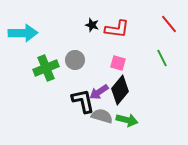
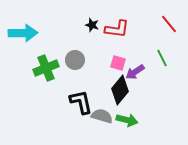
purple arrow: moved 36 px right, 20 px up
black L-shape: moved 2 px left, 1 px down
